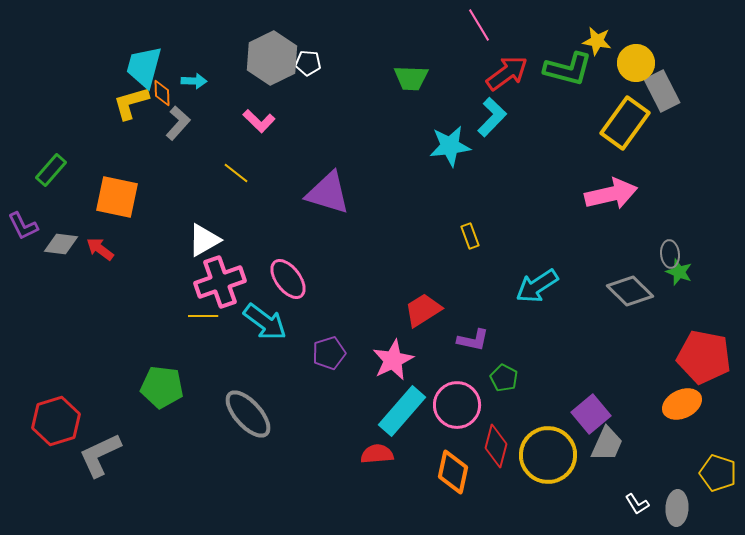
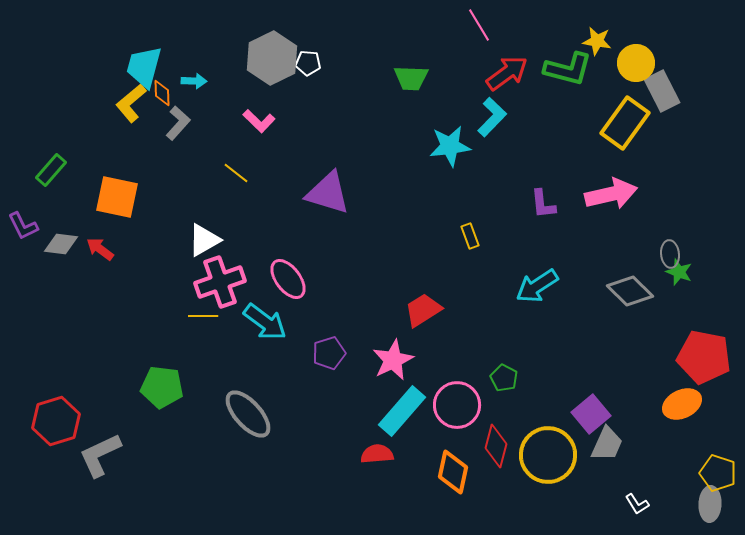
yellow L-shape at (131, 103): rotated 24 degrees counterclockwise
purple L-shape at (473, 340): moved 70 px right, 136 px up; rotated 72 degrees clockwise
gray ellipse at (677, 508): moved 33 px right, 4 px up
